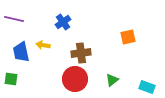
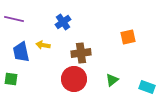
red circle: moved 1 px left
